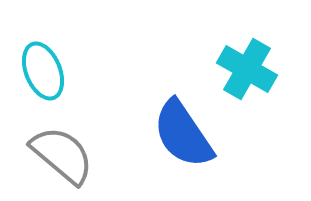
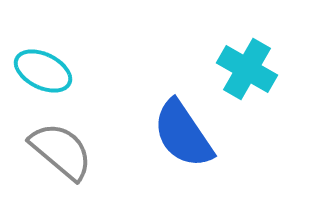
cyan ellipse: rotated 42 degrees counterclockwise
gray semicircle: moved 1 px left, 4 px up
